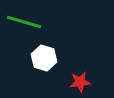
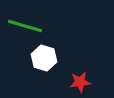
green line: moved 1 px right, 4 px down
